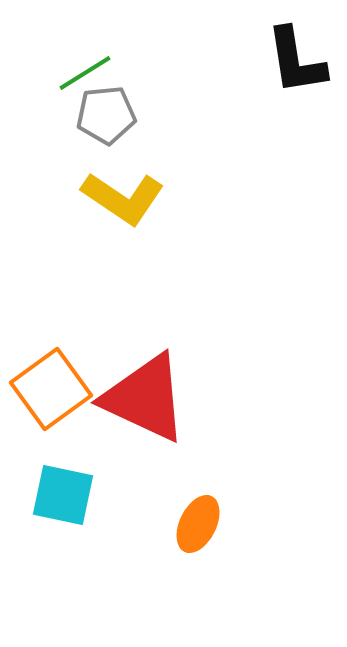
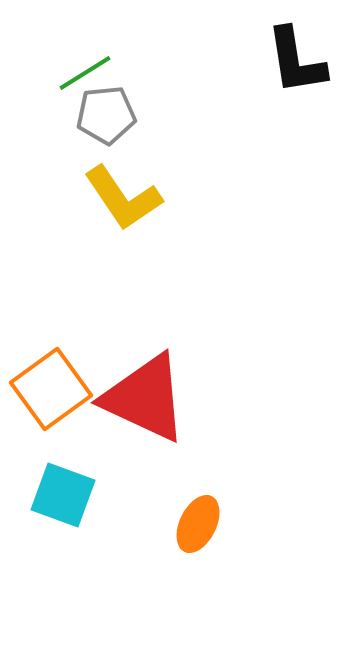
yellow L-shape: rotated 22 degrees clockwise
cyan square: rotated 8 degrees clockwise
